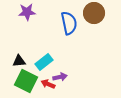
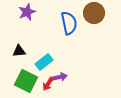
purple star: rotated 18 degrees counterclockwise
black triangle: moved 10 px up
red arrow: rotated 80 degrees counterclockwise
